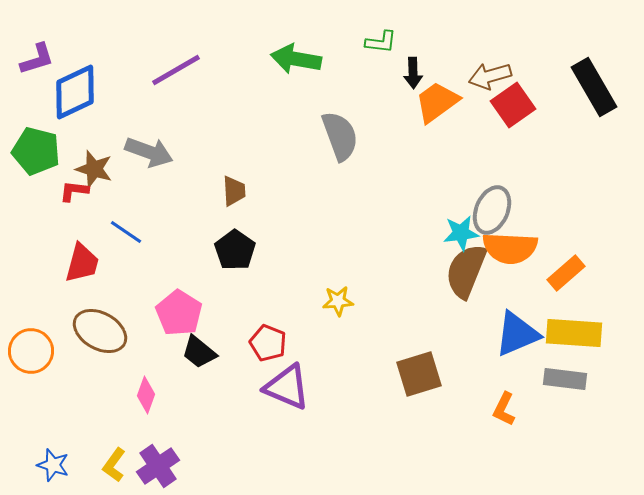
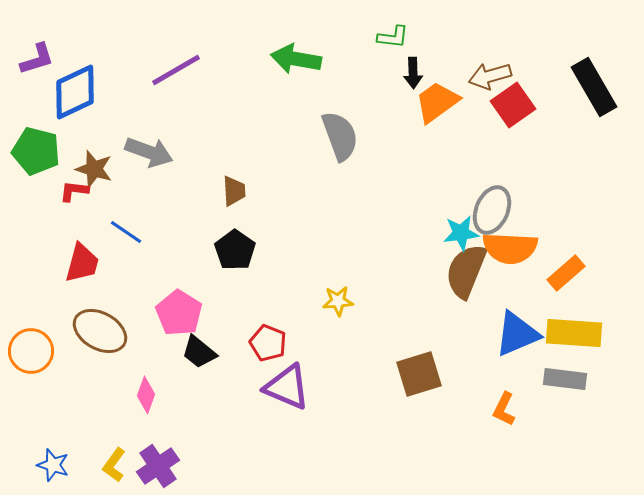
green L-shape: moved 12 px right, 5 px up
